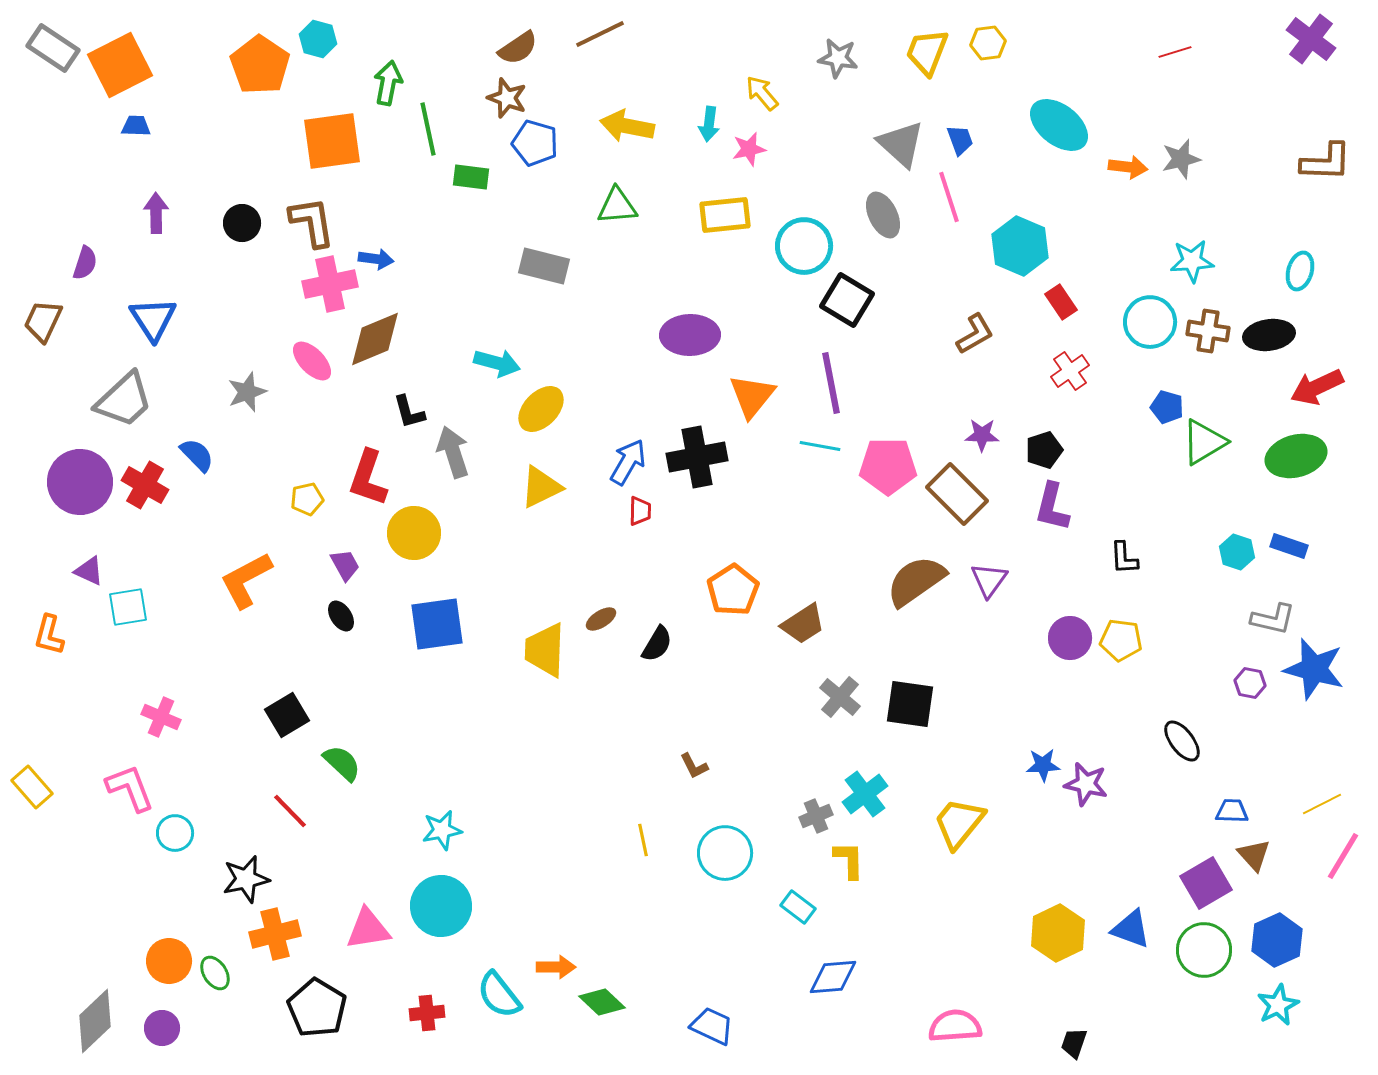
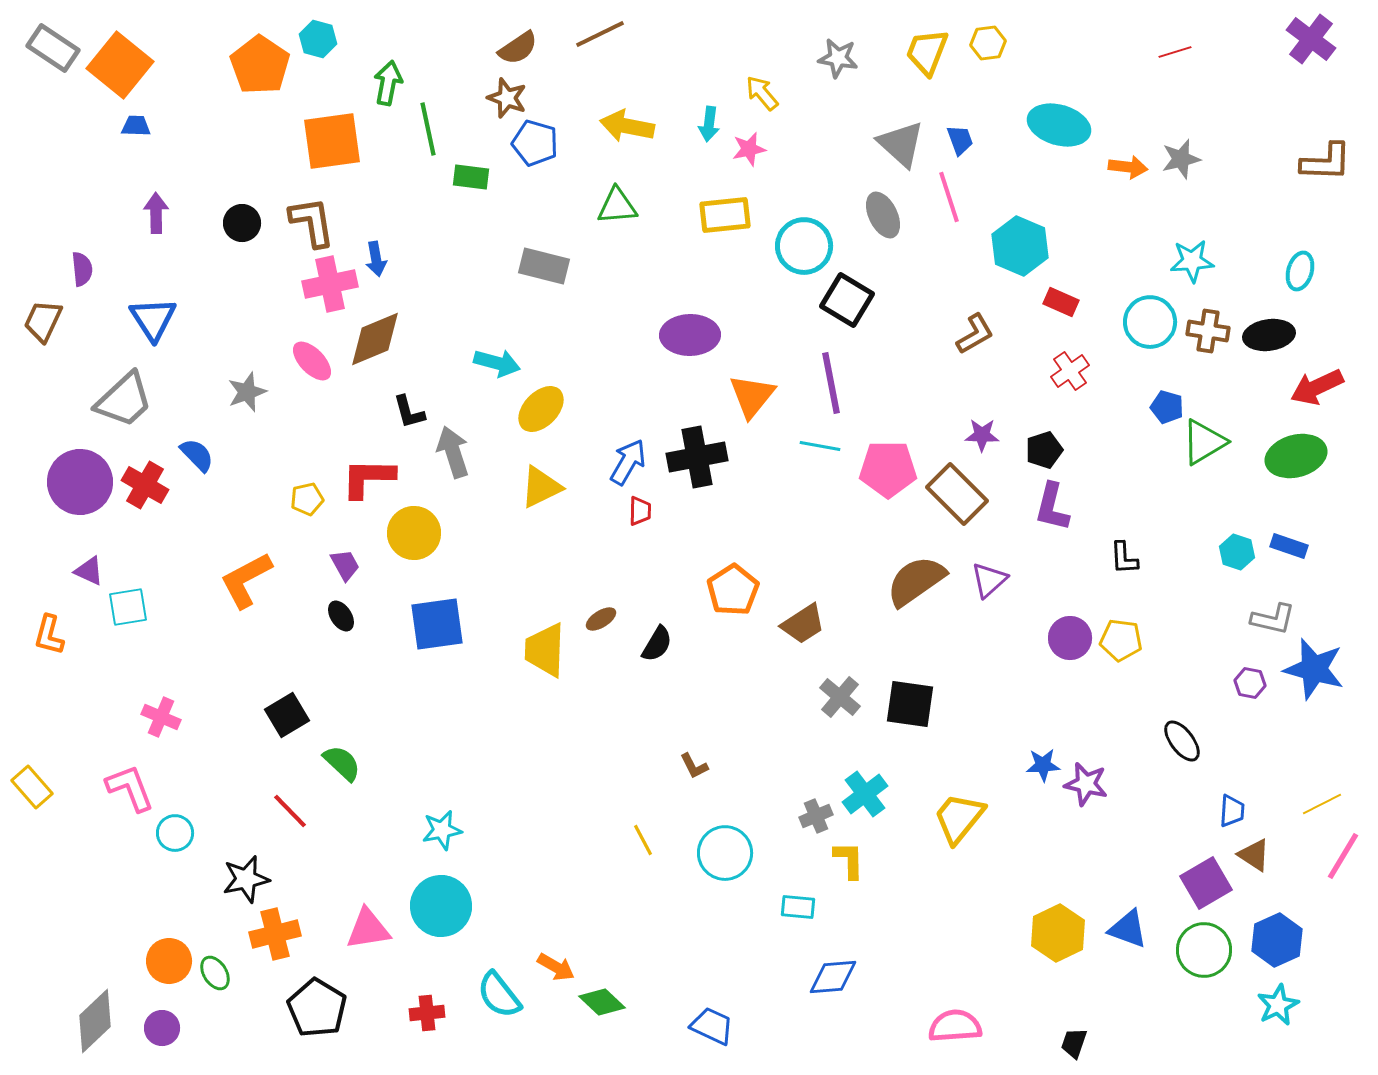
orange square at (120, 65): rotated 24 degrees counterclockwise
cyan ellipse at (1059, 125): rotated 22 degrees counterclockwise
blue arrow at (376, 259): rotated 72 degrees clockwise
purple semicircle at (85, 263): moved 3 px left, 6 px down; rotated 24 degrees counterclockwise
red rectangle at (1061, 302): rotated 32 degrees counterclockwise
pink pentagon at (888, 466): moved 3 px down
red L-shape at (368, 478): rotated 72 degrees clockwise
purple triangle at (989, 580): rotated 12 degrees clockwise
blue trapezoid at (1232, 811): rotated 92 degrees clockwise
yellow trapezoid at (959, 823): moved 5 px up
yellow line at (643, 840): rotated 16 degrees counterclockwise
brown triangle at (1254, 855): rotated 15 degrees counterclockwise
cyan rectangle at (798, 907): rotated 32 degrees counterclockwise
blue triangle at (1131, 929): moved 3 px left
orange arrow at (556, 967): rotated 30 degrees clockwise
